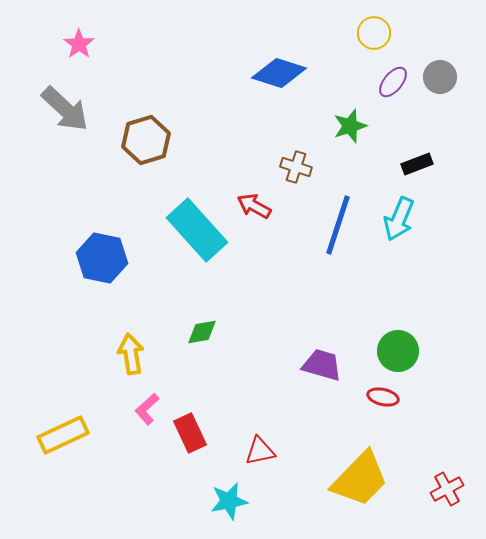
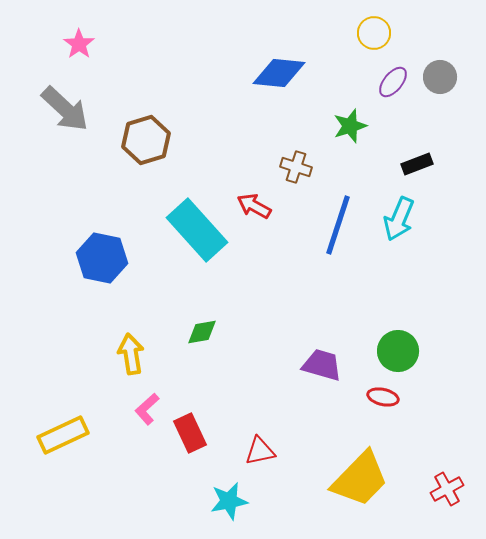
blue diamond: rotated 12 degrees counterclockwise
